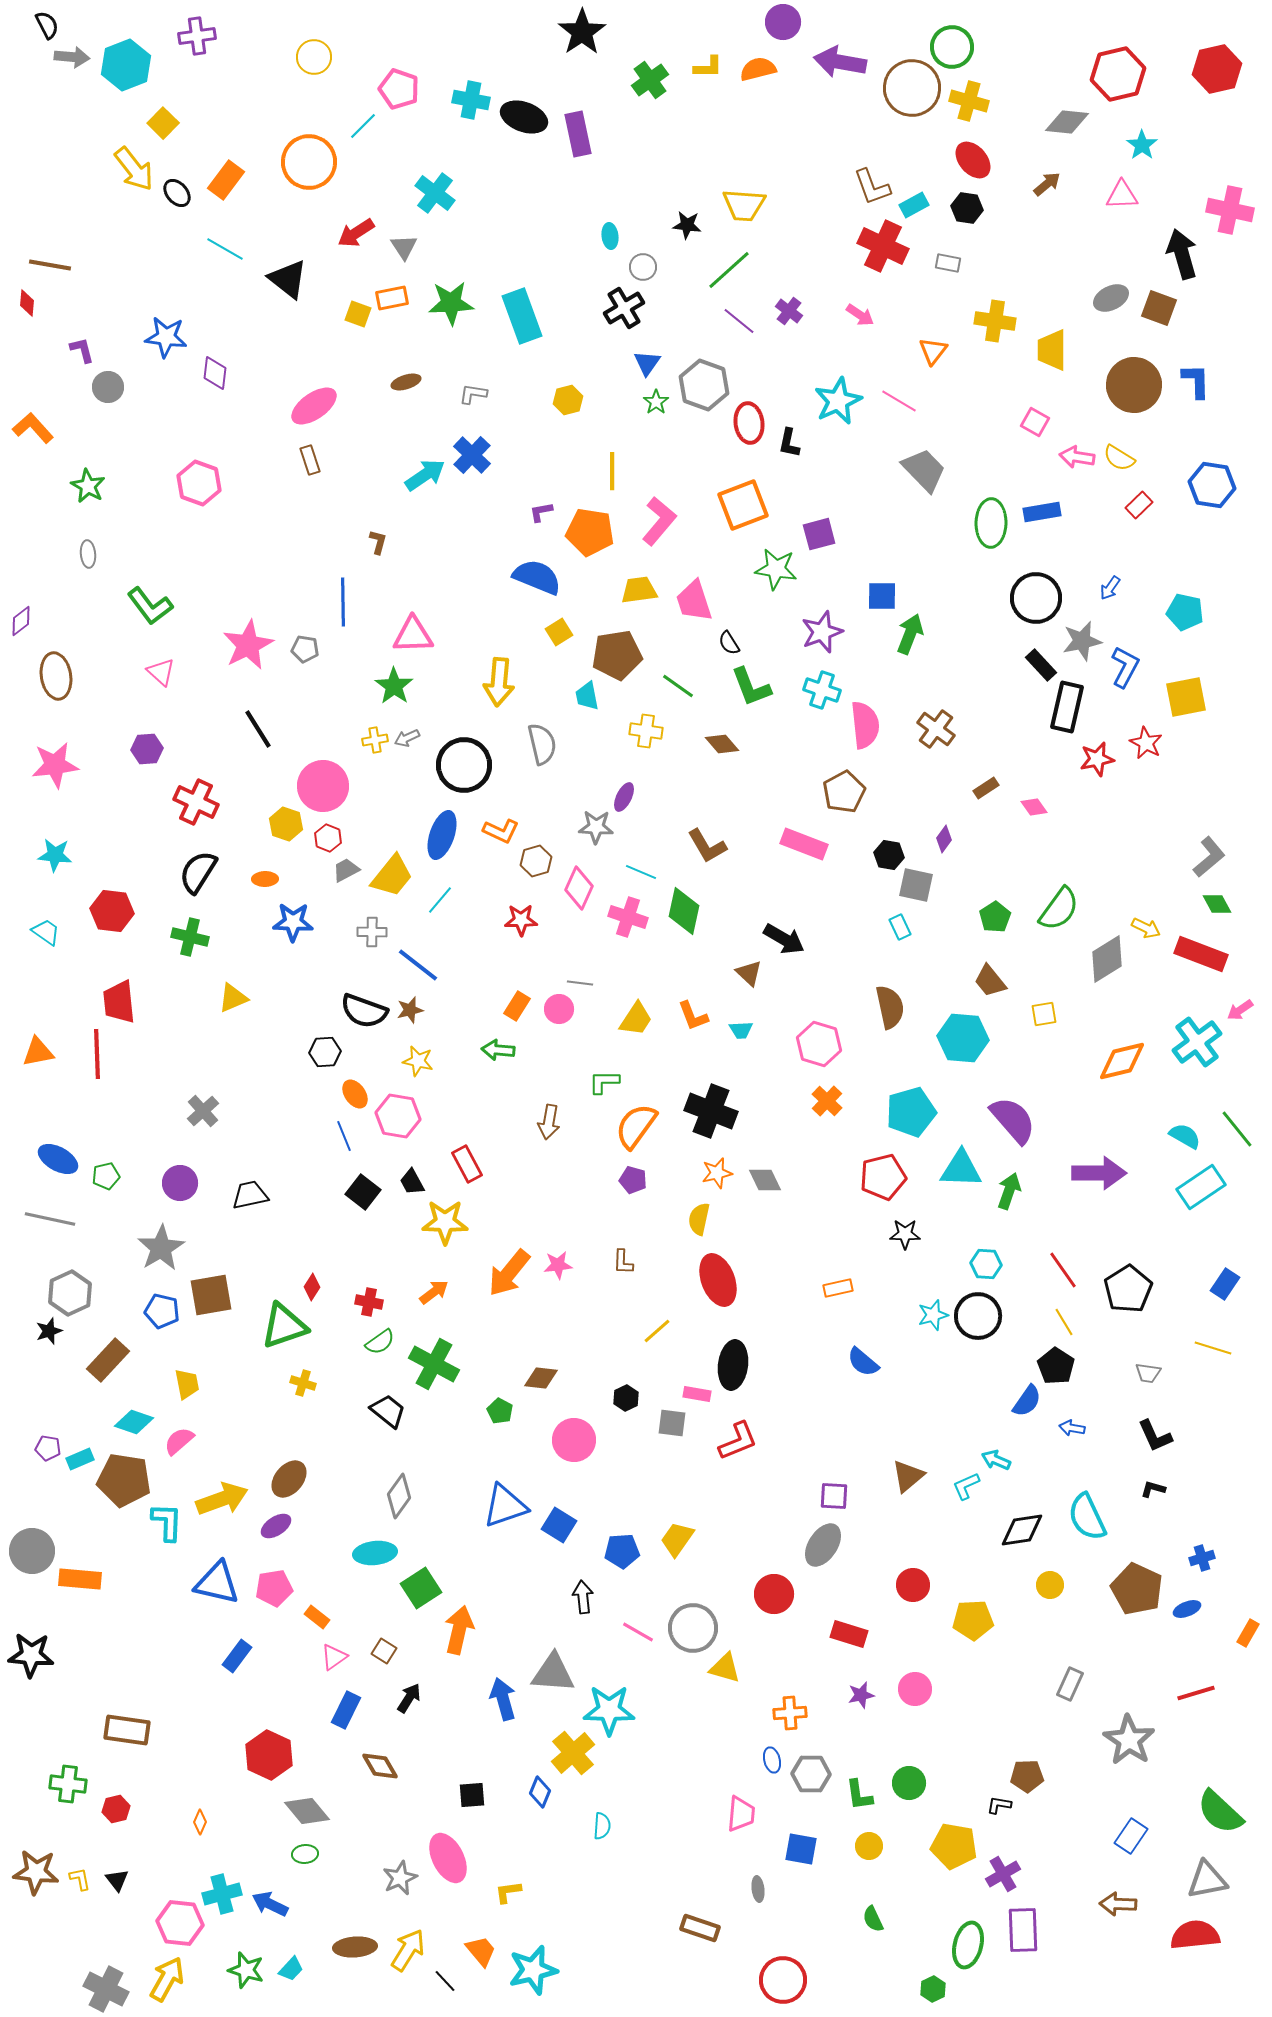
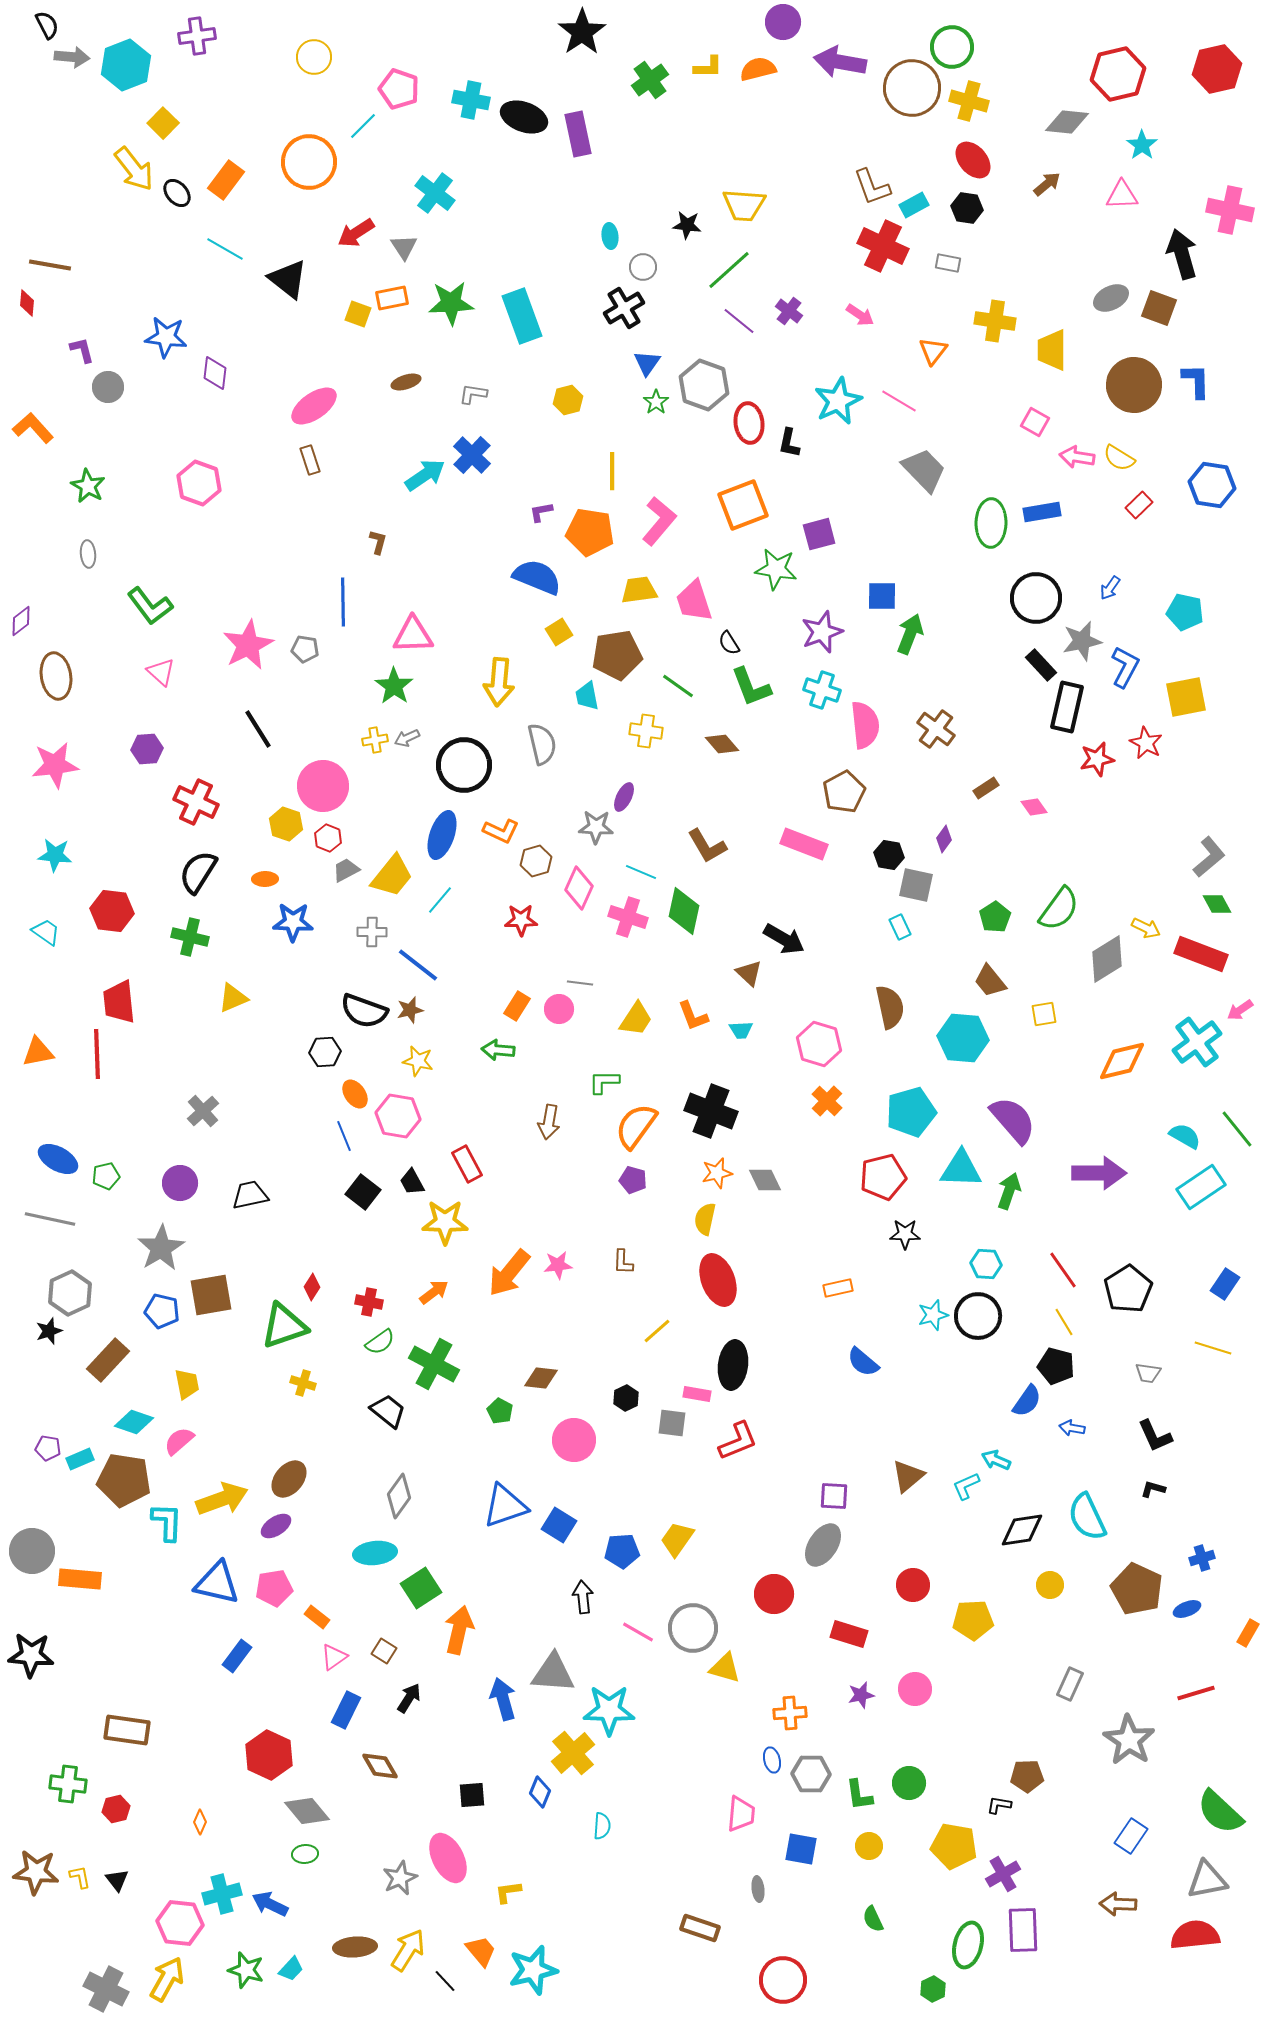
yellow semicircle at (699, 1219): moved 6 px right
black pentagon at (1056, 1366): rotated 18 degrees counterclockwise
yellow L-shape at (80, 1879): moved 2 px up
